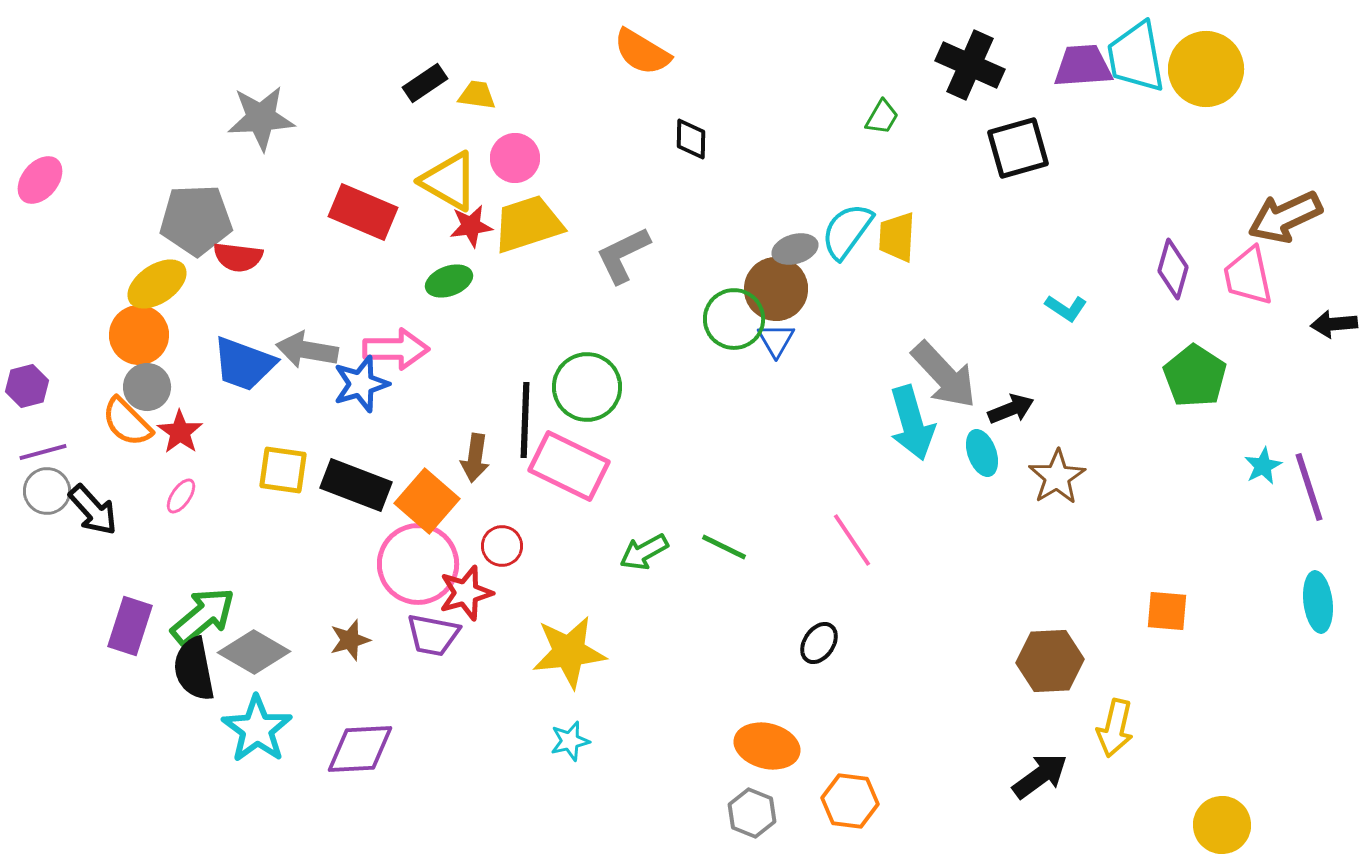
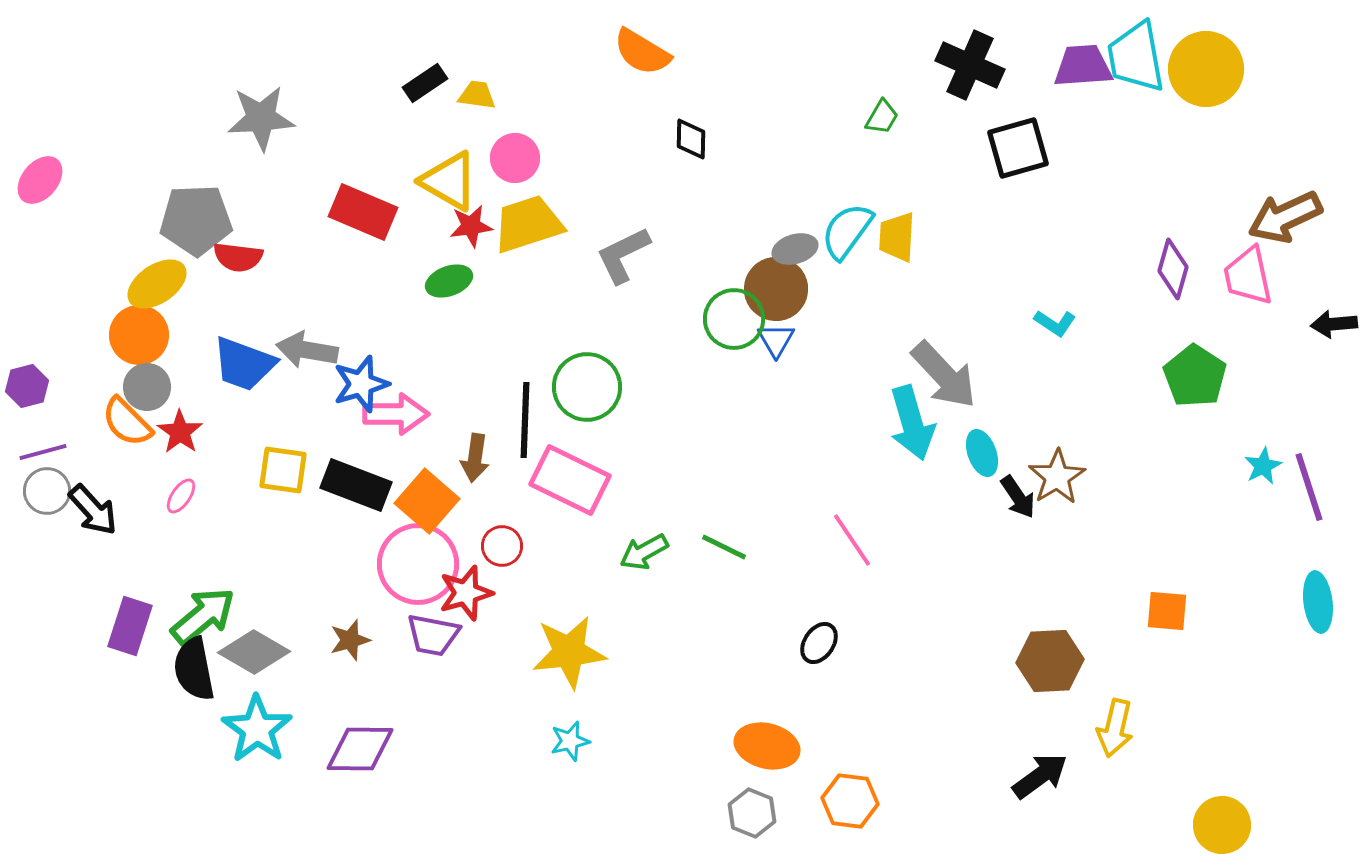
cyan L-shape at (1066, 308): moved 11 px left, 15 px down
pink arrow at (396, 349): moved 65 px down
black arrow at (1011, 409): moved 7 px right, 88 px down; rotated 78 degrees clockwise
pink rectangle at (569, 466): moved 1 px right, 14 px down
purple diamond at (360, 749): rotated 4 degrees clockwise
